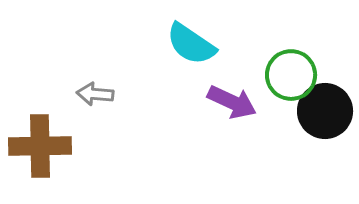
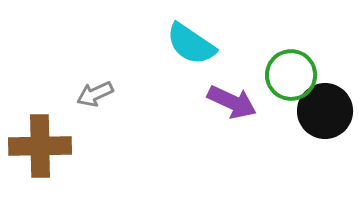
gray arrow: rotated 30 degrees counterclockwise
